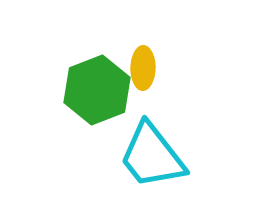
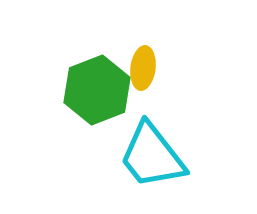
yellow ellipse: rotated 6 degrees clockwise
